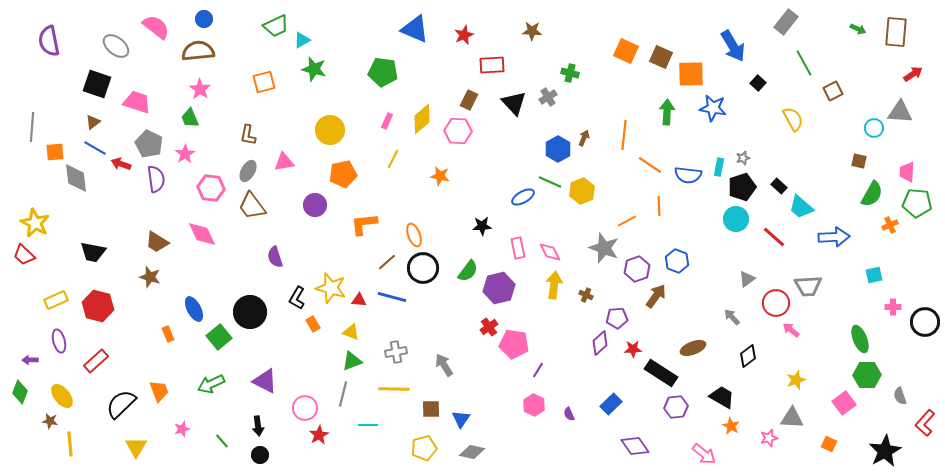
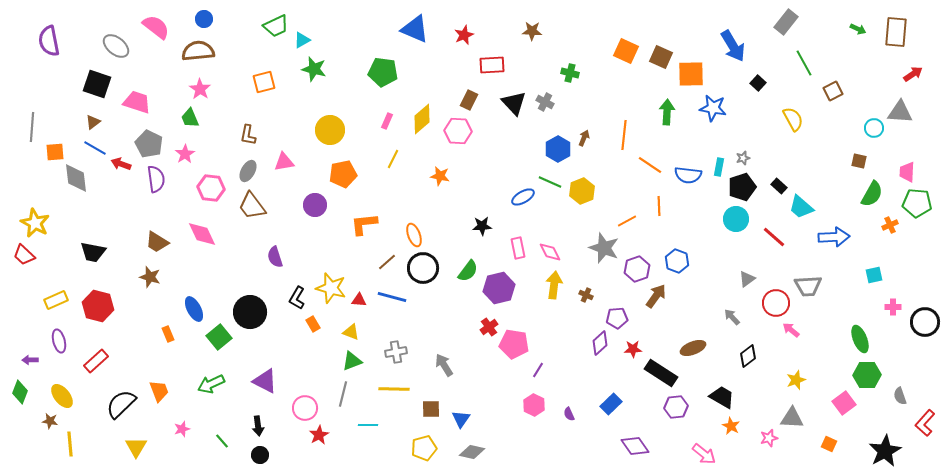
gray cross at (548, 97): moved 3 px left, 5 px down; rotated 30 degrees counterclockwise
